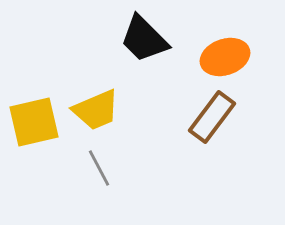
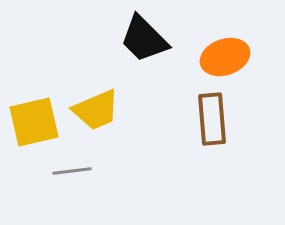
brown rectangle: moved 2 px down; rotated 42 degrees counterclockwise
gray line: moved 27 px left, 3 px down; rotated 69 degrees counterclockwise
